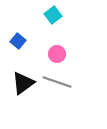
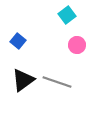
cyan square: moved 14 px right
pink circle: moved 20 px right, 9 px up
black triangle: moved 3 px up
